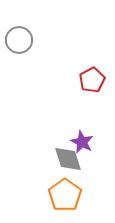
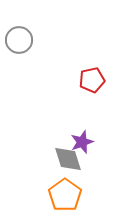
red pentagon: rotated 15 degrees clockwise
purple star: rotated 25 degrees clockwise
